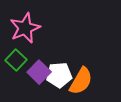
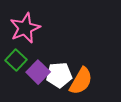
purple square: moved 1 px left
